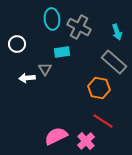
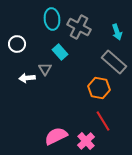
cyan rectangle: moved 2 px left; rotated 56 degrees clockwise
red line: rotated 25 degrees clockwise
